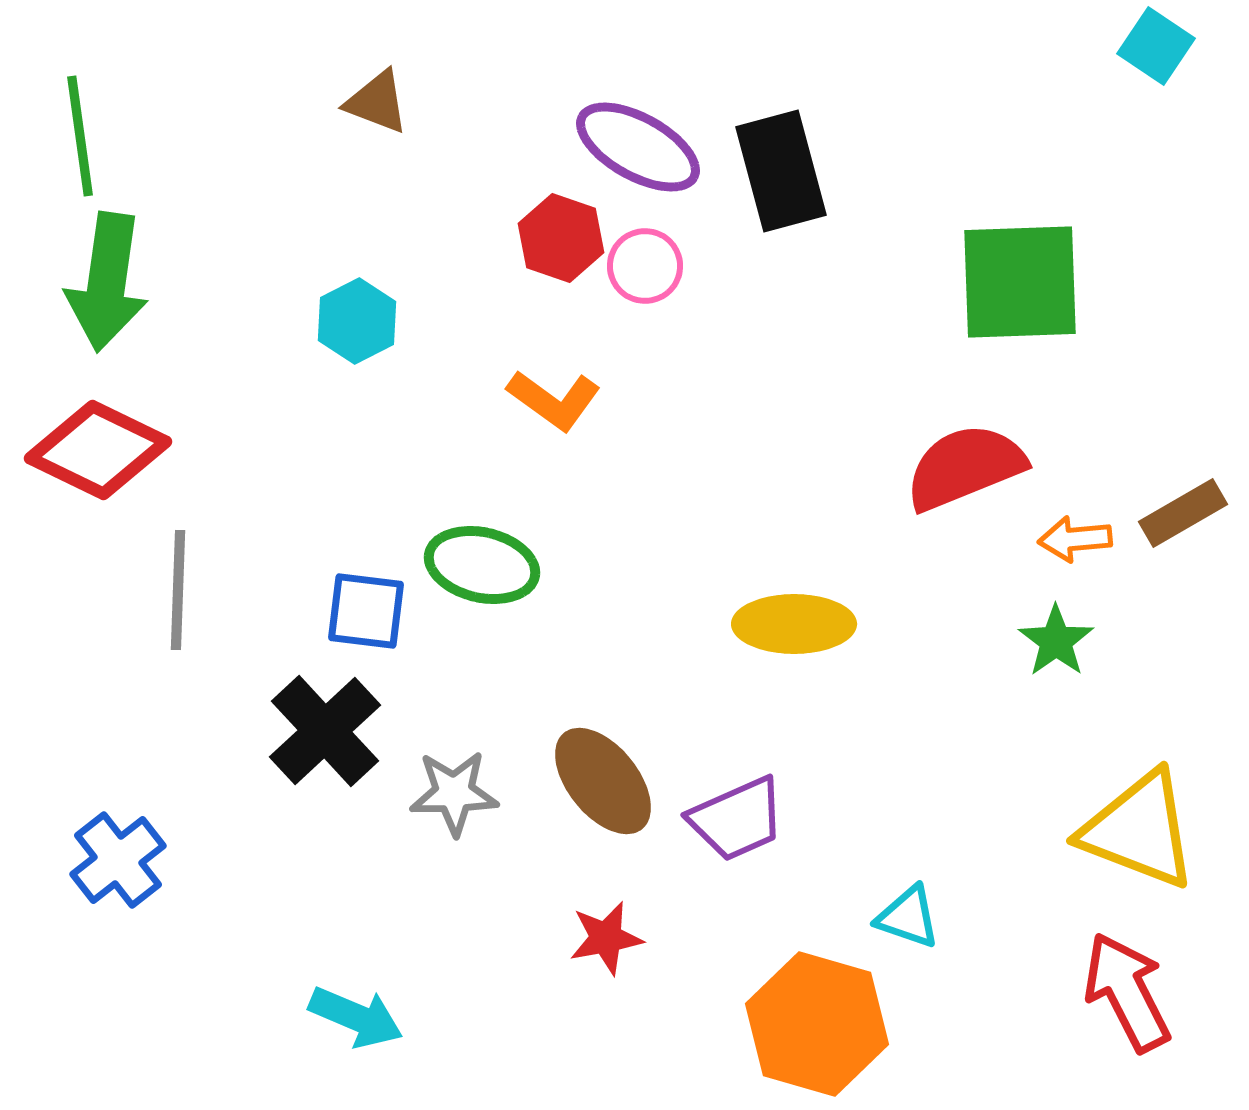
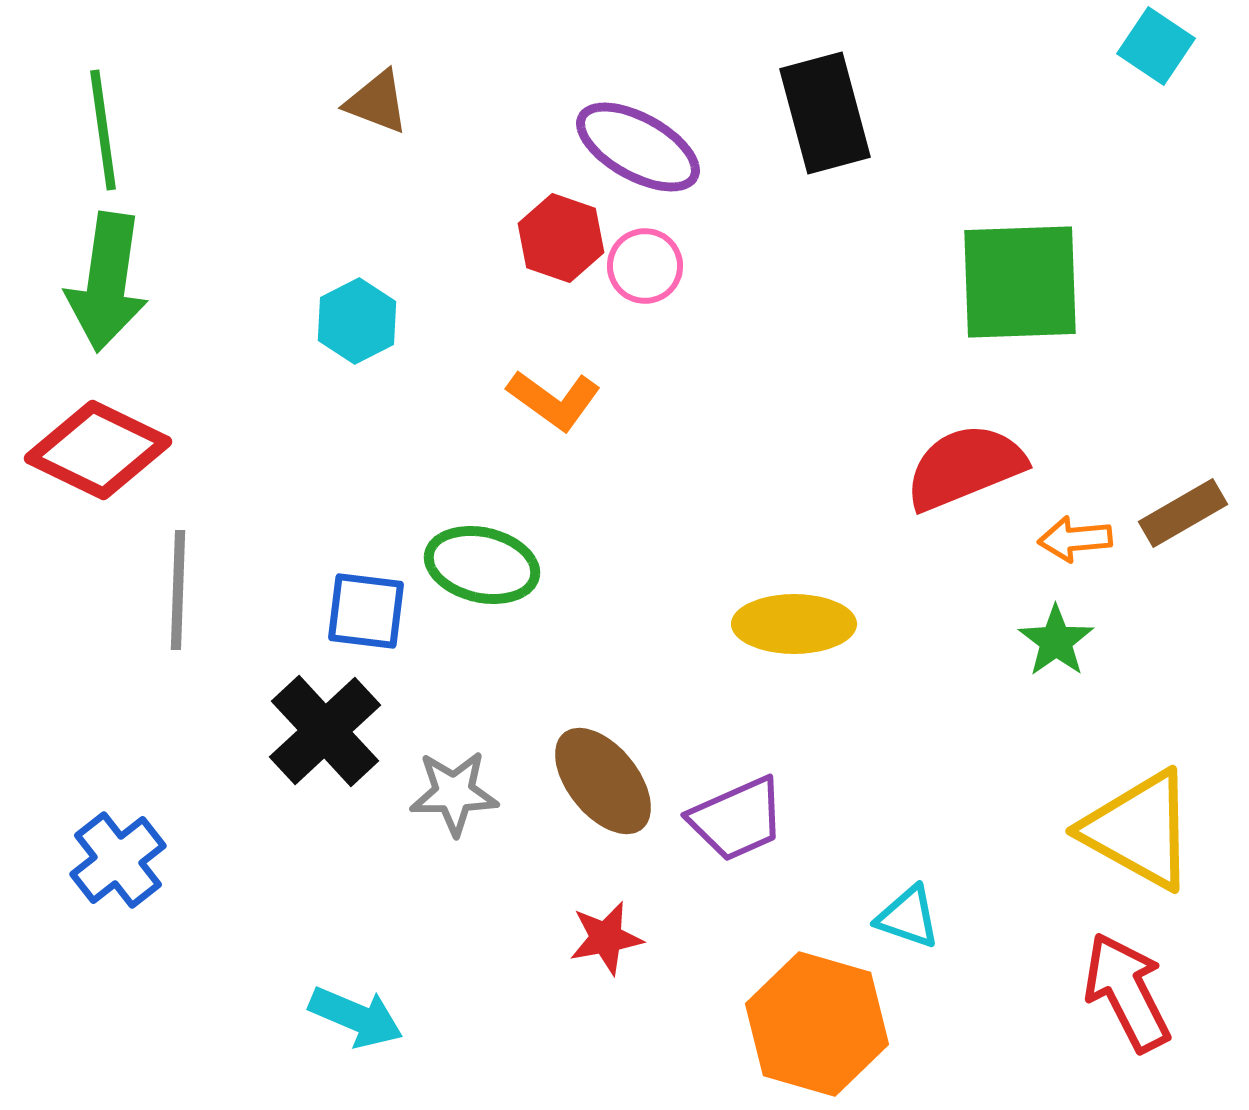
green line: moved 23 px right, 6 px up
black rectangle: moved 44 px right, 58 px up
yellow triangle: rotated 8 degrees clockwise
